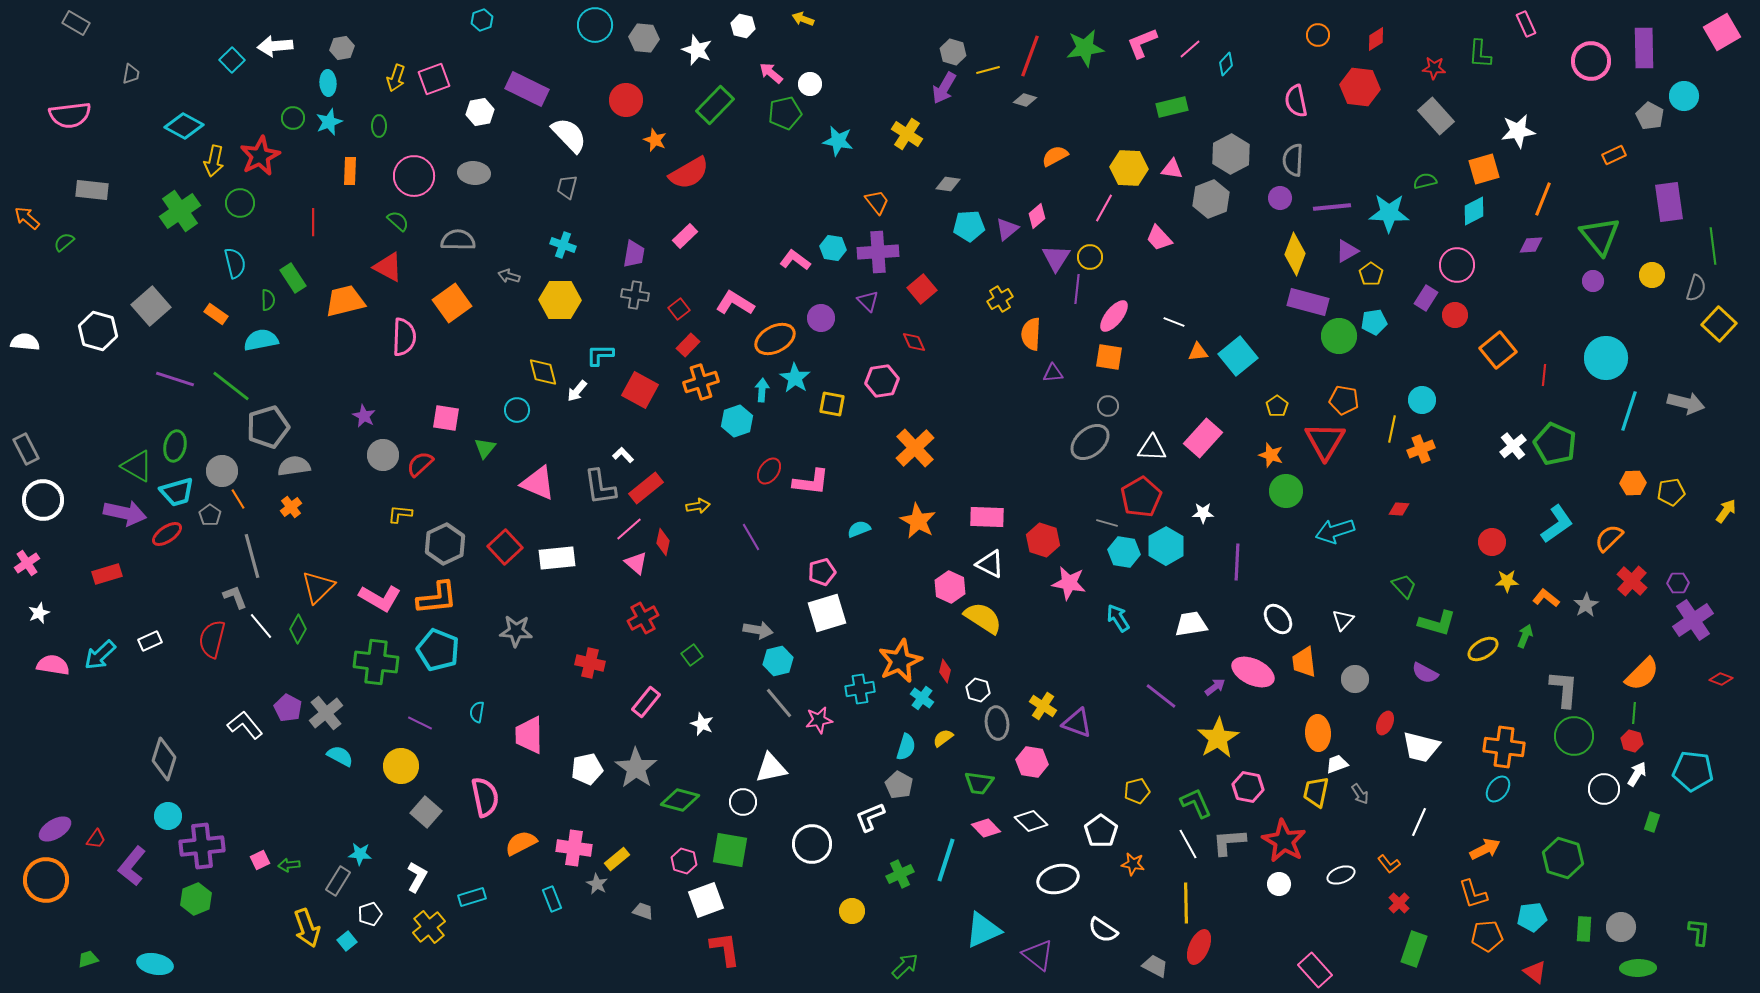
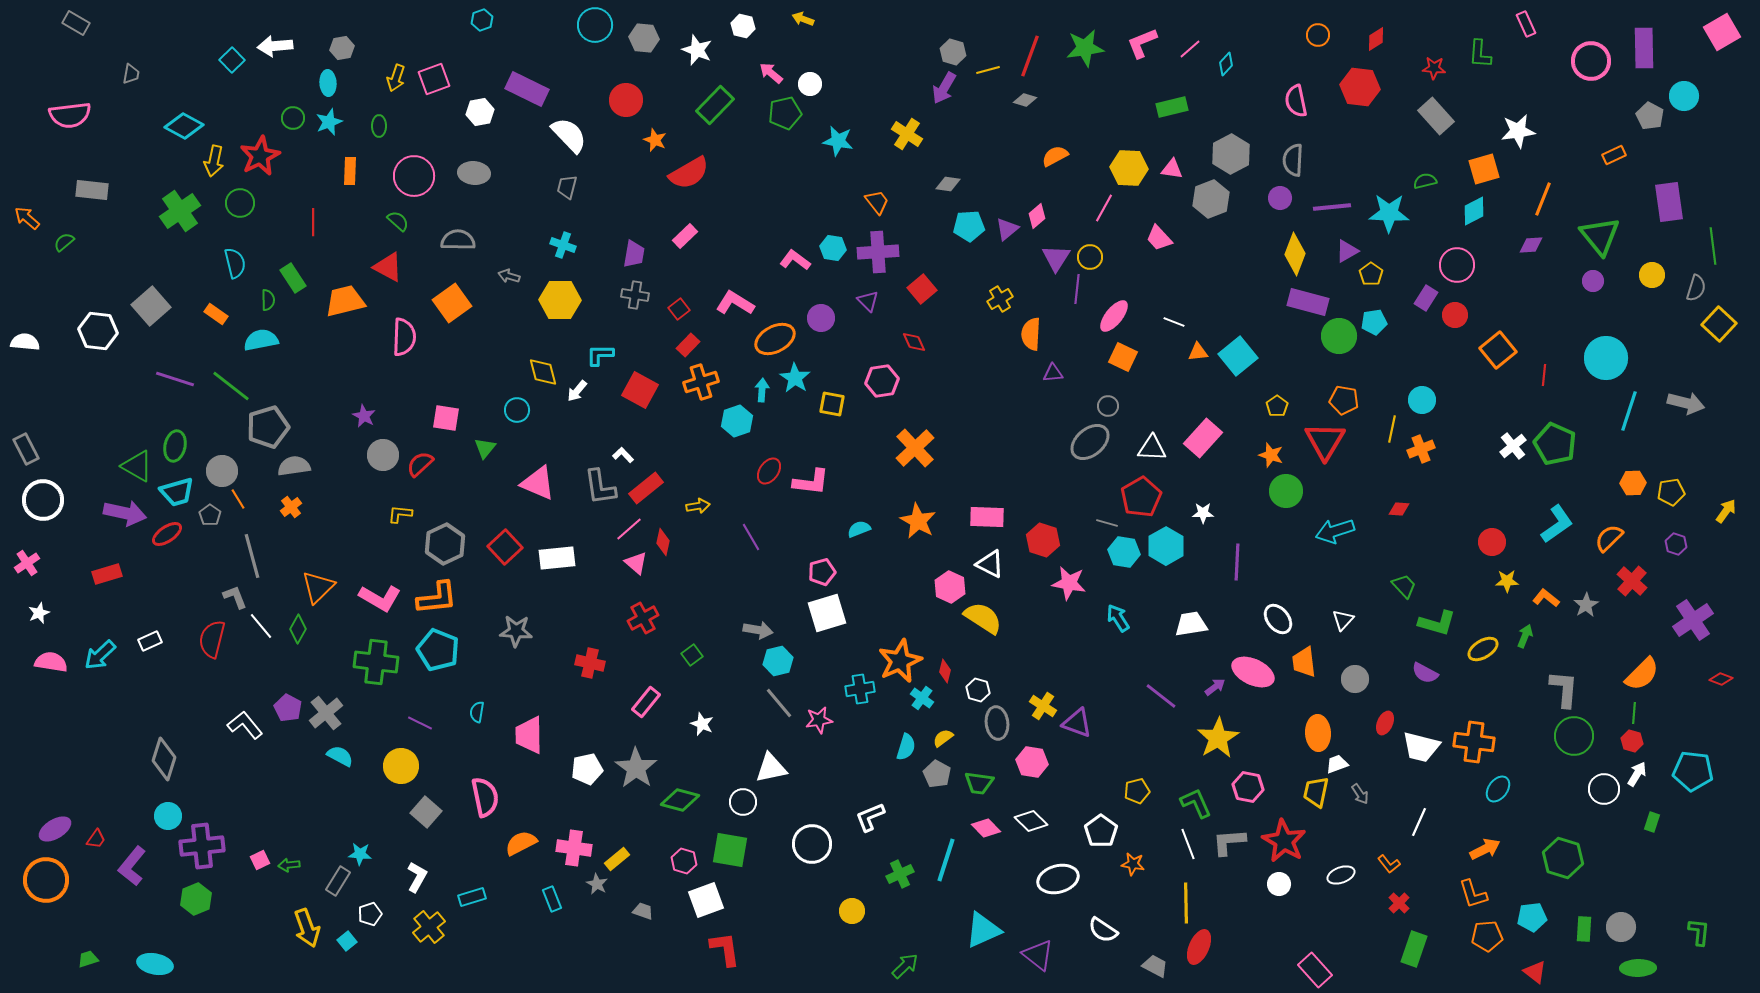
white hexagon at (98, 331): rotated 9 degrees counterclockwise
orange square at (1109, 357): moved 14 px right; rotated 16 degrees clockwise
purple hexagon at (1678, 583): moved 2 px left, 39 px up; rotated 20 degrees clockwise
pink semicircle at (53, 665): moved 2 px left, 3 px up
orange cross at (1504, 747): moved 30 px left, 5 px up
gray pentagon at (899, 785): moved 38 px right, 11 px up
white line at (1188, 844): rotated 8 degrees clockwise
